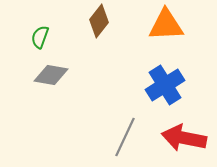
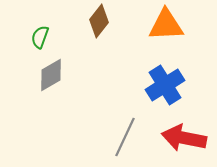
gray diamond: rotated 40 degrees counterclockwise
